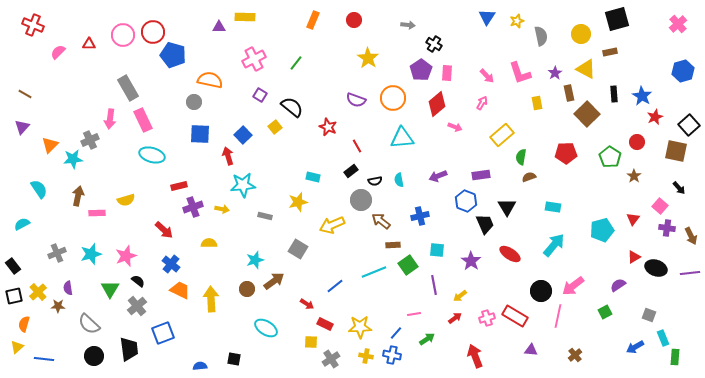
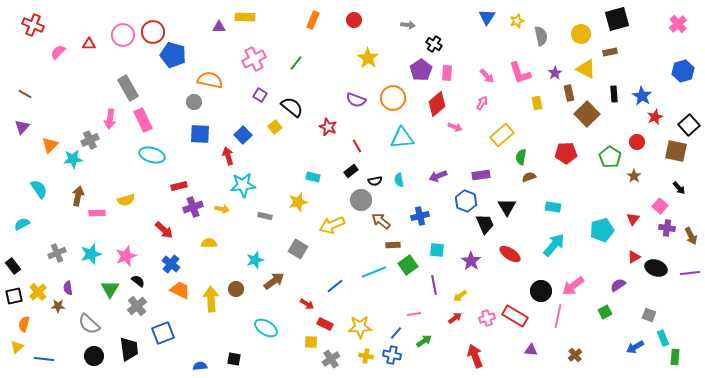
brown circle at (247, 289): moved 11 px left
green arrow at (427, 339): moved 3 px left, 2 px down
